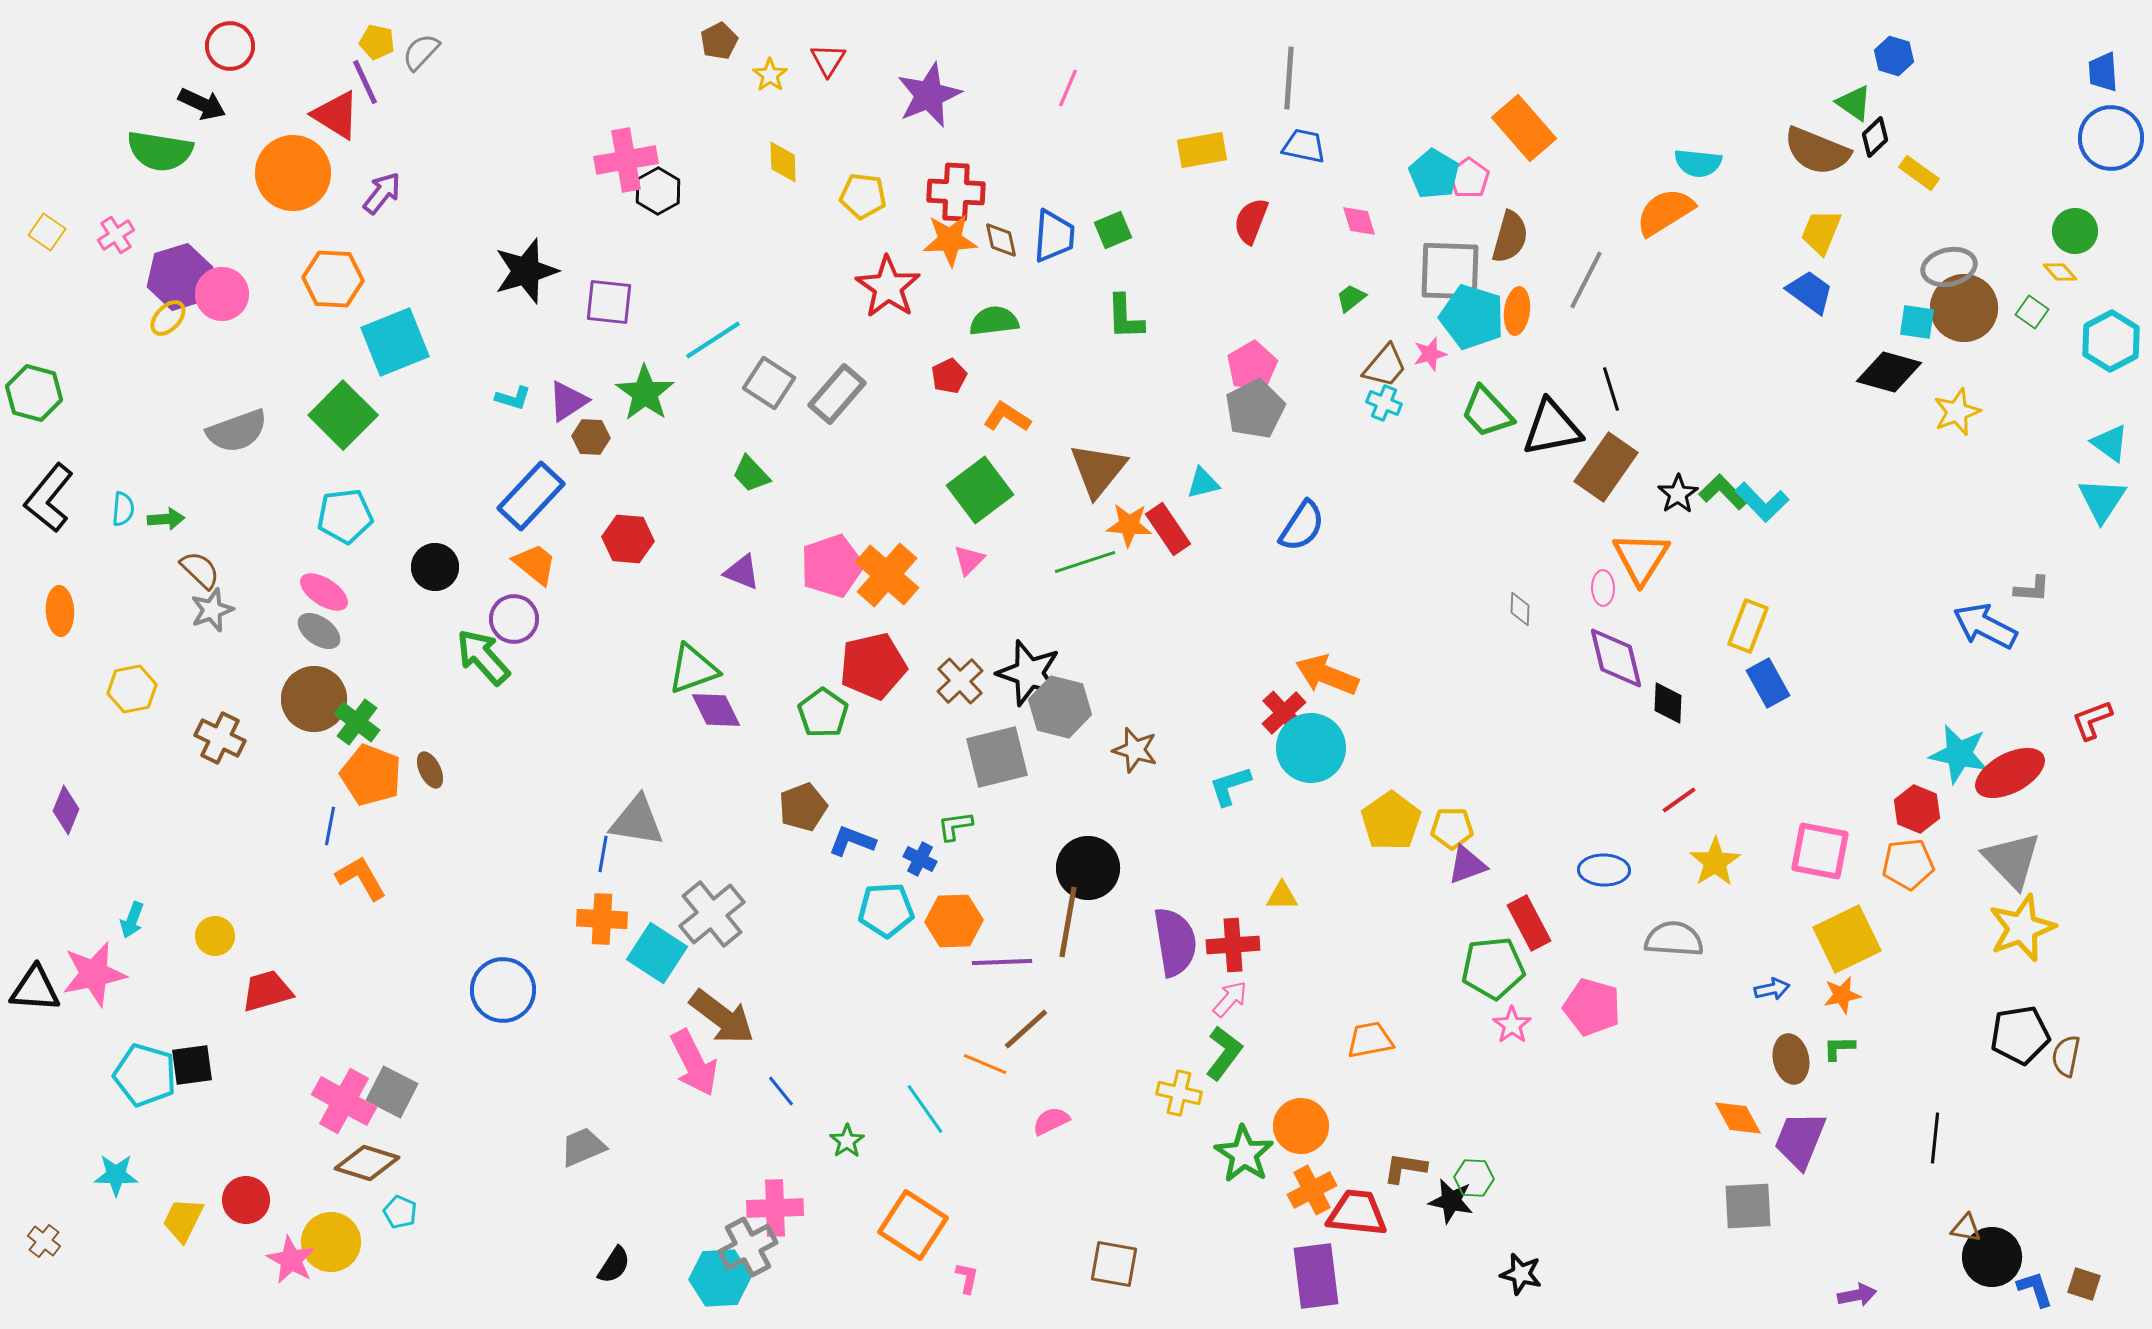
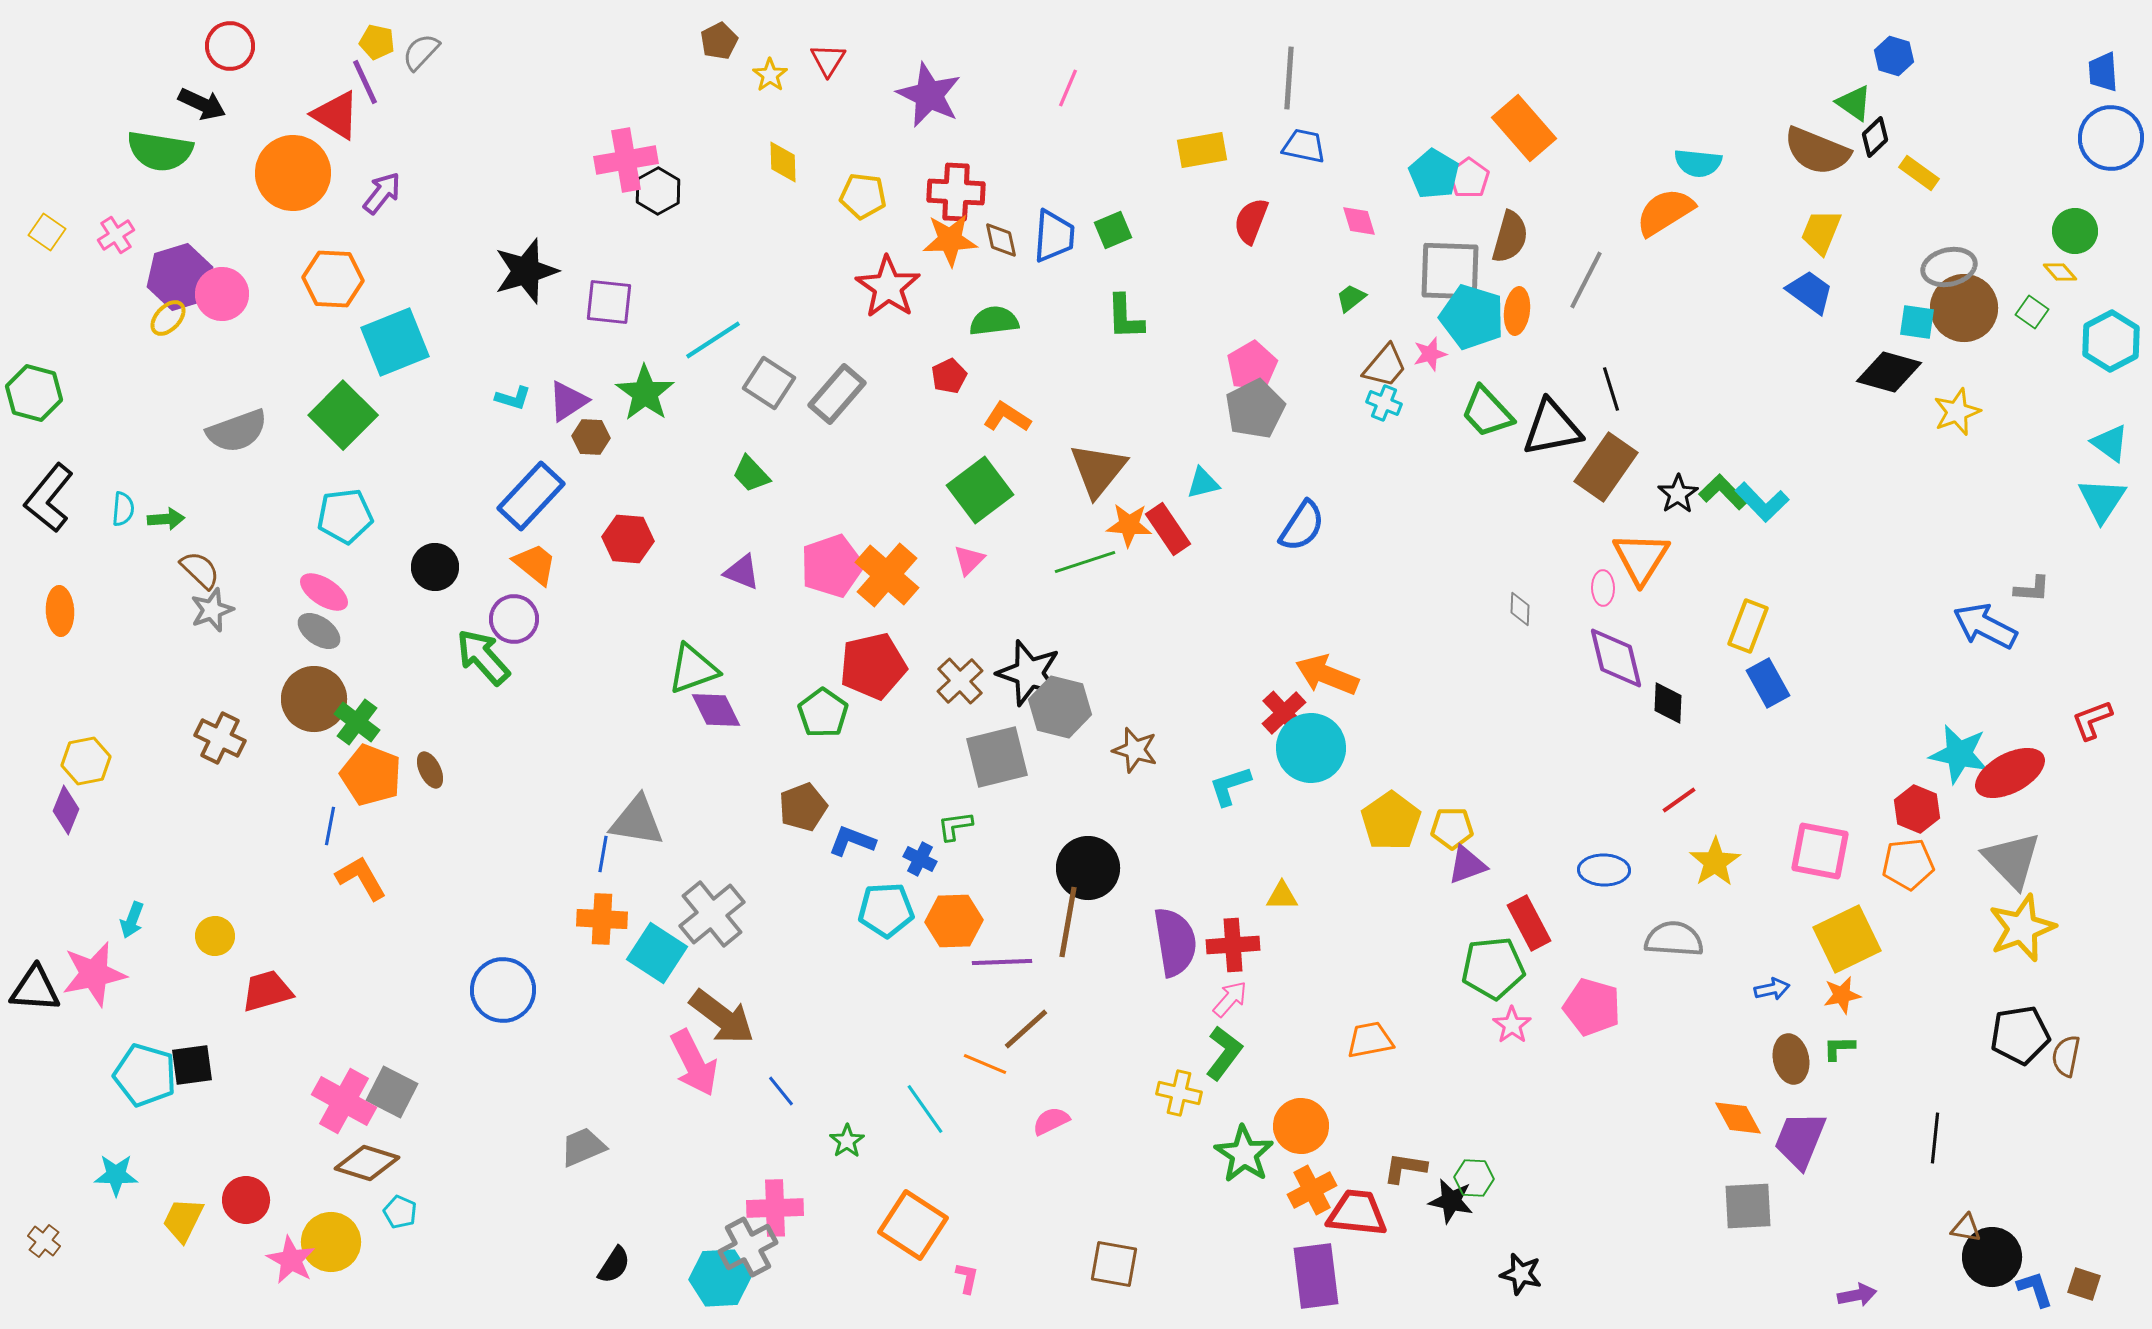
purple star at (929, 95): rotated 24 degrees counterclockwise
yellow hexagon at (132, 689): moved 46 px left, 72 px down
